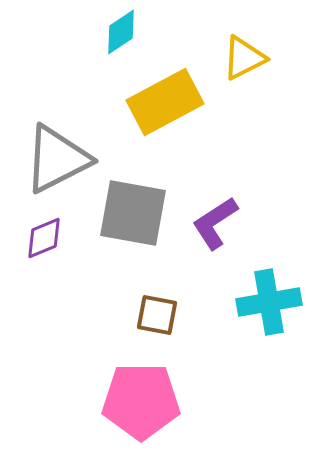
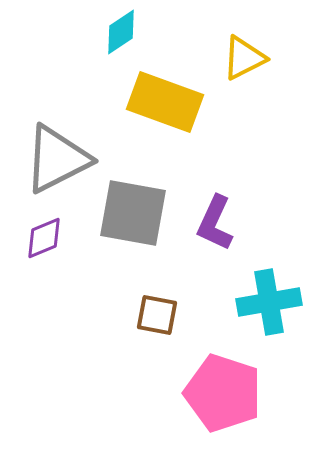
yellow rectangle: rotated 48 degrees clockwise
purple L-shape: rotated 32 degrees counterclockwise
pink pentagon: moved 82 px right, 8 px up; rotated 18 degrees clockwise
